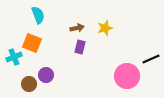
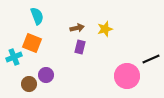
cyan semicircle: moved 1 px left, 1 px down
yellow star: moved 1 px down
